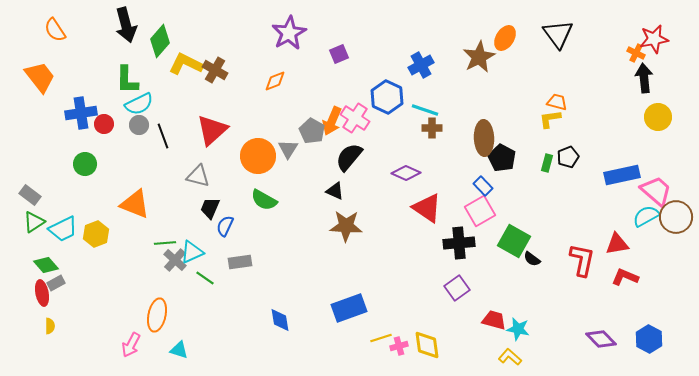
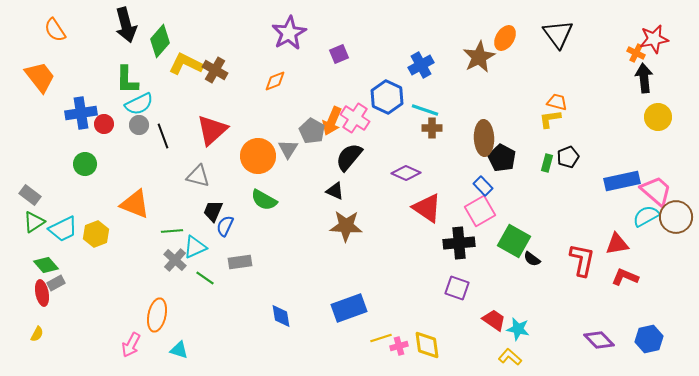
blue rectangle at (622, 175): moved 6 px down
black trapezoid at (210, 208): moved 3 px right, 3 px down
green line at (165, 243): moved 7 px right, 12 px up
cyan triangle at (192, 252): moved 3 px right, 5 px up
purple square at (457, 288): rotated 35 degrees counterclockwise
blue diamond at (280, 320): moved 1 px right, 4 px up
red trapezoid at (494, 320): rotated 20 degrees clockwise
yellow semicircle at (50, 326): moved 13 px left, 8 px down; rotated 28 degrees clockwise
purple diamond at (601, 339): moved 2 px left, 1 px down
blue hexagon at (649, 339): rotated 20 degrees clockwise
